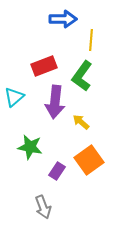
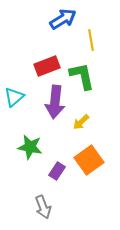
blue arrow: rotated 32 degrees counterclockwise
yellow line: rotated 15 degrees counterclockwise
red rectangle: moved 3 px right
green L-shape: rotated 132 degrees clockwise
yellow arrow: rotated 84 degrees counterclockwise
